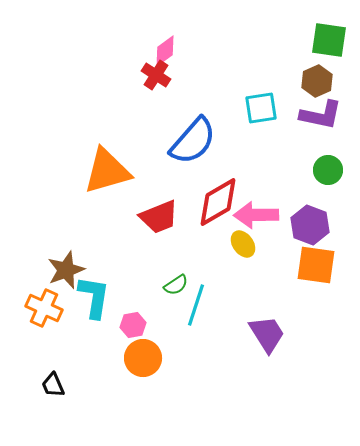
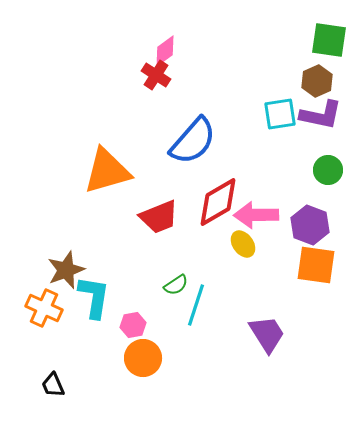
cyan square: moved 19 px right, 6 px down
